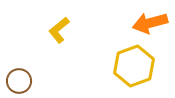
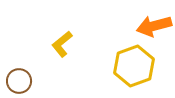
orange arrow: moved 4 px right, 3 px down
yellow L-shape: moved 3 px right, 14 px down
